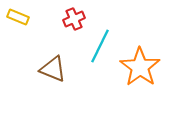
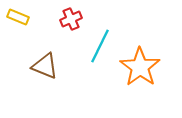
red cross: moved 3 px left
brown triangle: moved 8 px left, 3 px up
